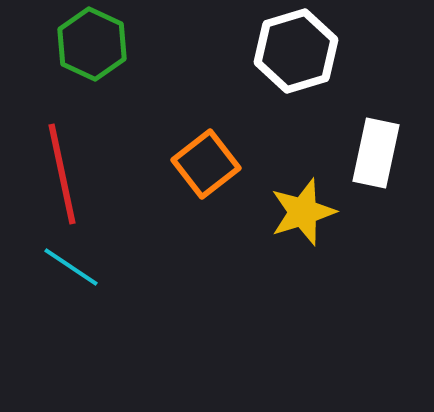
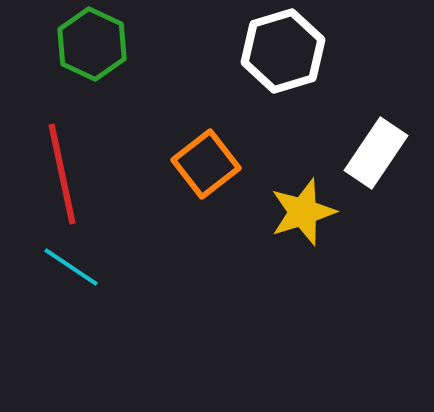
white hexagon: moved 13 px left
white rectangle: rotated 22 degrees clockwise
